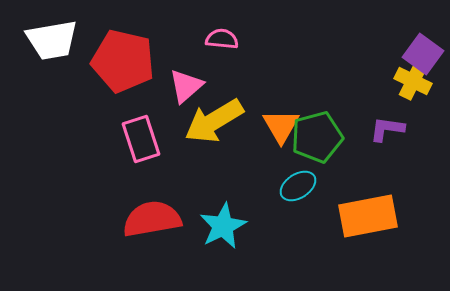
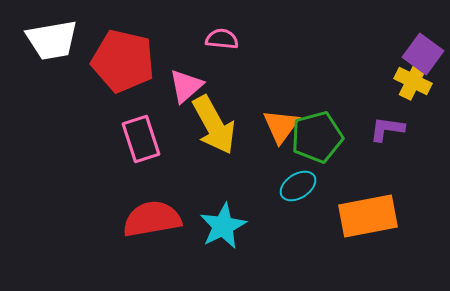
yellow arrow: moved 4 px down; rotated 88 degrees counterclockwise
orange triangle: rotated 6 degrees clockwise
